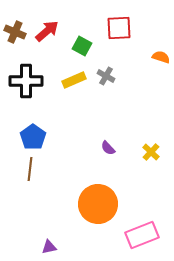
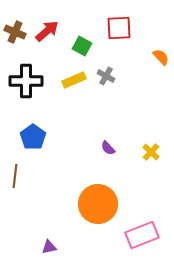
orange semicircle: rotated 30 degrees clockwise
brown line: moved 15 px left, 7 px down
